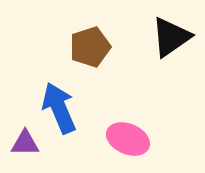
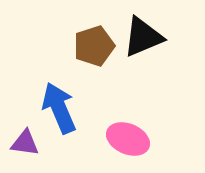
black triangle: moved 28 px left; rotated 12 degrees clockwise
brown pentagon: moved 4 px right, 1 px up
purple triangle: rotated 8 degrees clockwise
